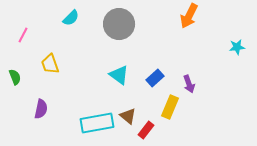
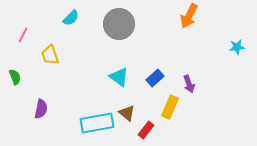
yellow trapezoid: moved 9 px up
cyan triangle: moved 2 px down
brown triangle: moved 1 px left, 3 px up
